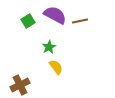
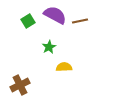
yellow semicircle: moved 8 px right; rotated 56 degrees counterclockwise
